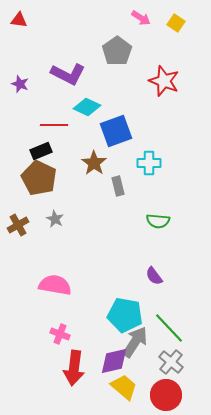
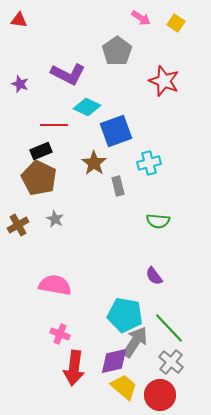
cyan cross: rotated 15 degrees counterclockwise
red circle: moved 6 px left
